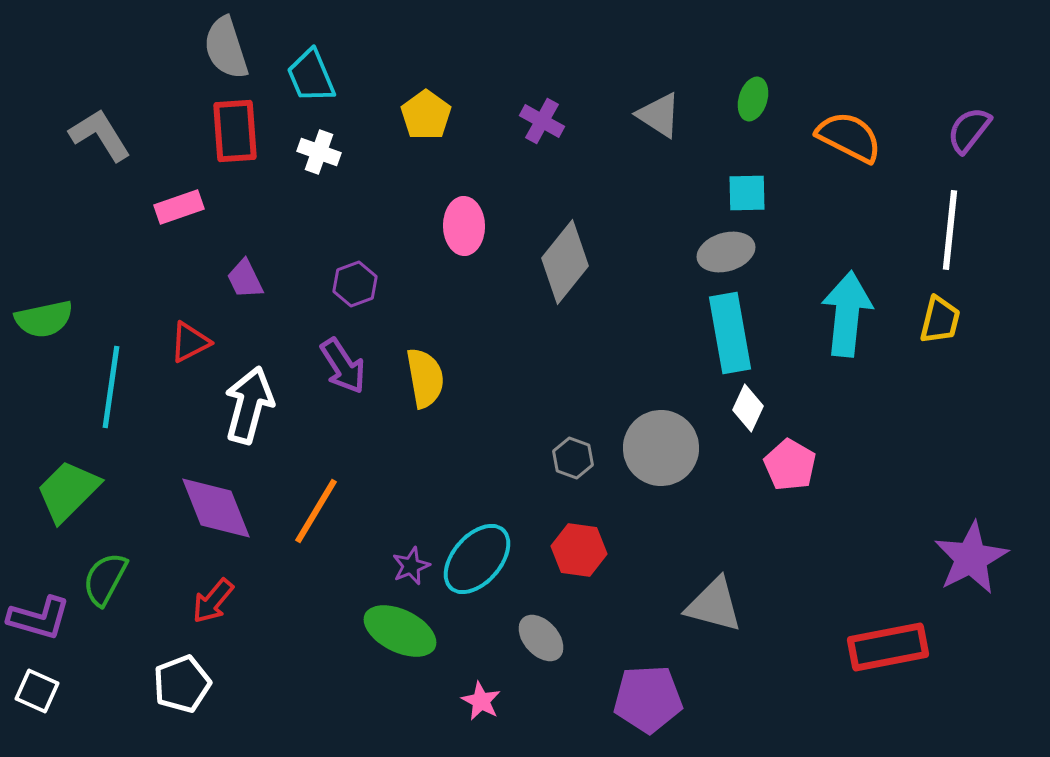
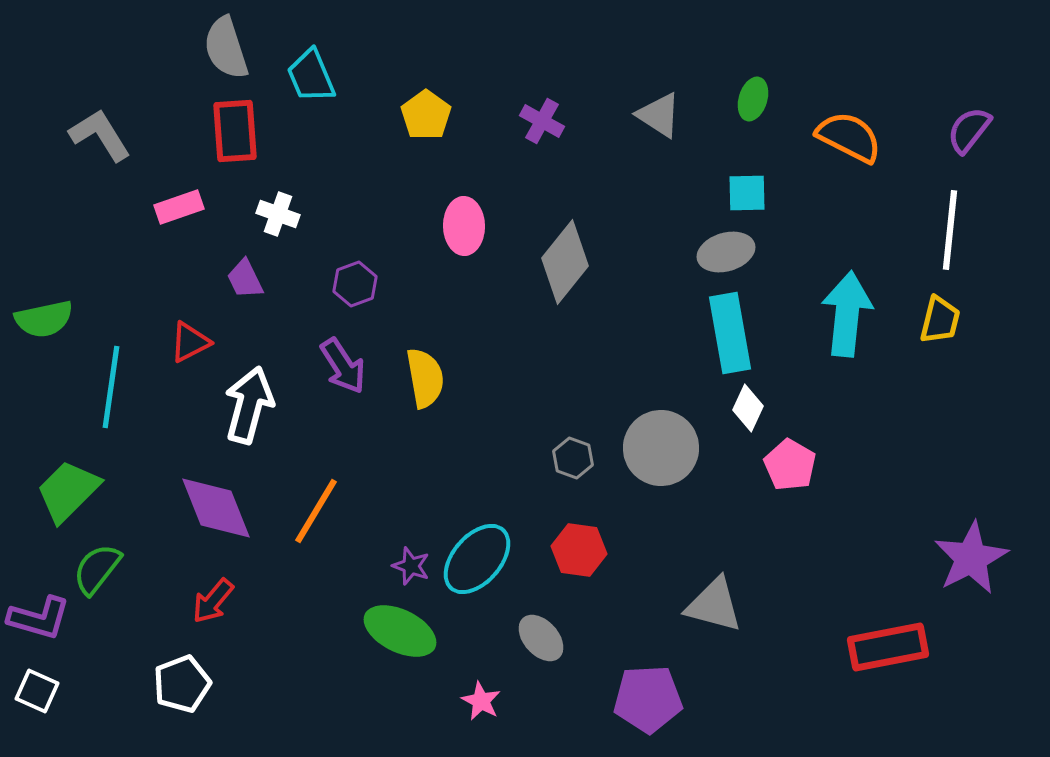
white cross at (319, 152): moved 41 px left, 62 px down
purple star at (411, 566): rotated 30 degrees counterclockwise
green semicircle at (105, 579): moved 8 px left, 10 px up; rotated 10 degrees clockwise
